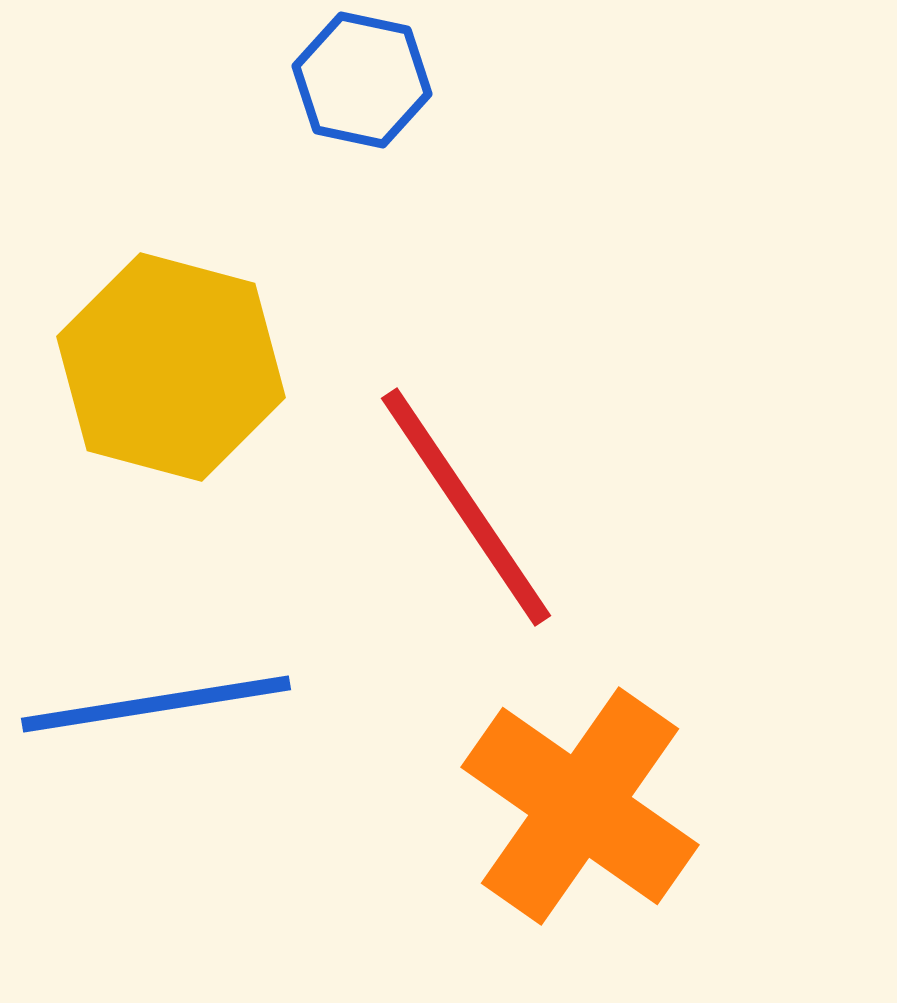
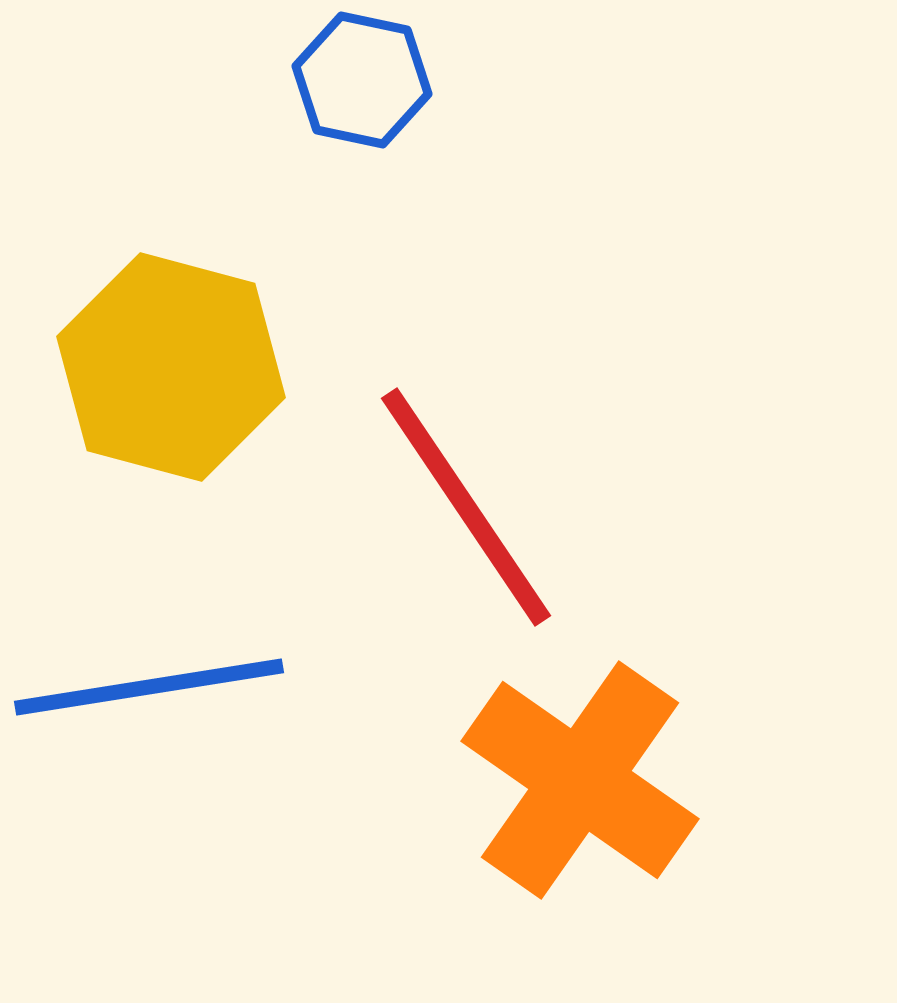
blue line: moved 7 px left, 17 px up
orange cross: moved 26 px up
